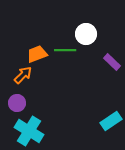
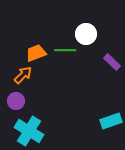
orange trapezoid: moved 1 px left, 1 px up
purple circle: moved 1 px left, 2 px up
cyan rectangle: rotated 15 degrees clockwise
